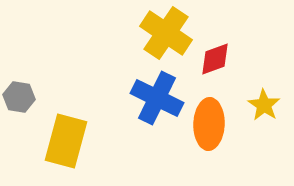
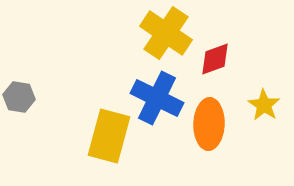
yellow rectangle: moved 43 px right, 5 px up
